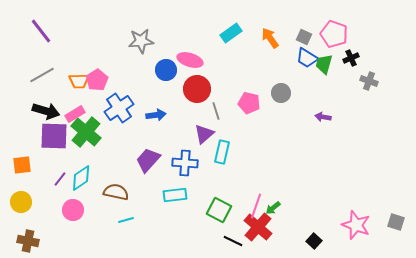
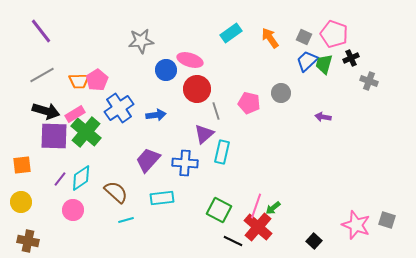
blue trapezoid at (307, 58): moved 3 px down; rotated 105 degrees clockwise
brown semicircle at (116, 192): rotated 30 degrees clockwise
cyan rectangle at (175, 195): moved 13 px left, 3 px down
gray square at (396, 222): moved 9 px left, 2 px up
